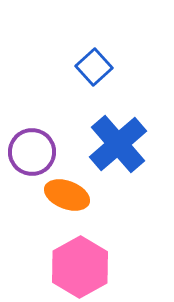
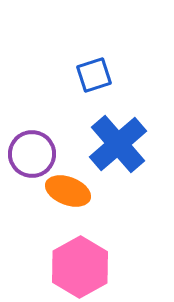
blue square: moved 8 px down; rotated 24 degrees clockwise
purple circle: moved 2 px down
orange ellipse: moved 1 px right, 4 px up
